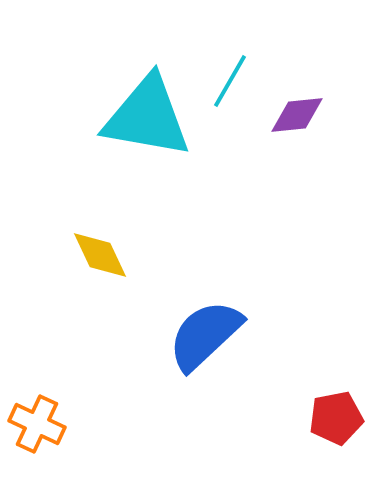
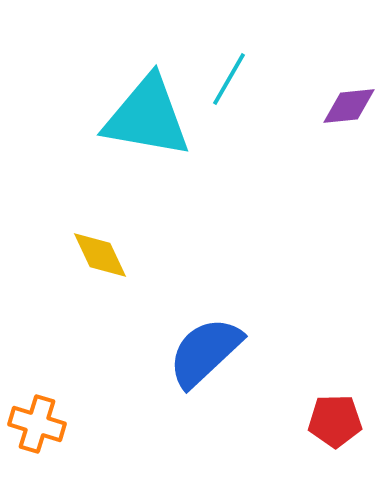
cyan line: moved 1 px left, 2 px up
purple diamond: moved 52 px right, 9 px up
blue semicircle: moved 17 px down
red pentagon: moved 1 px left, 3 px down; rotated 10 degrees clockwise
orange cross: rotated 8 degrees counterclockwise
